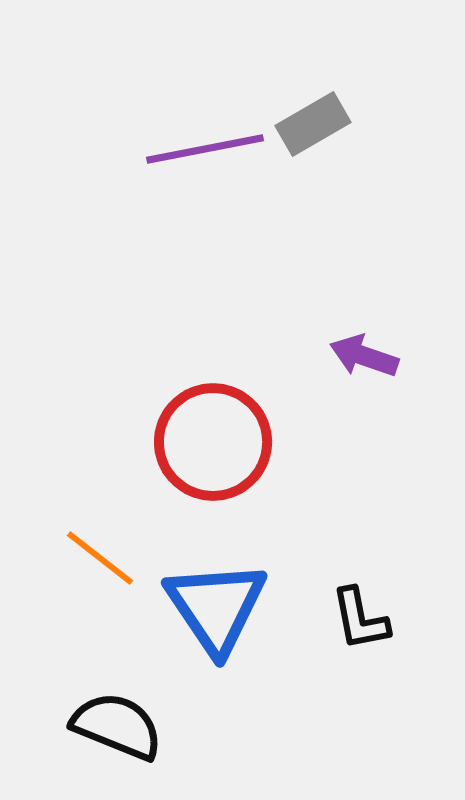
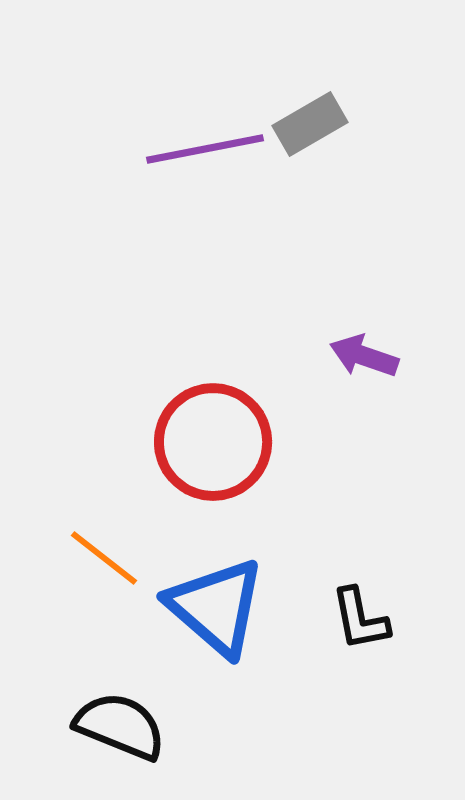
gray rectangle: moved 3 px left
orange line: moved 4 px right
blue triangle: rotated 15 degrees counterclockwise
black semicircle: moved 3 px right
